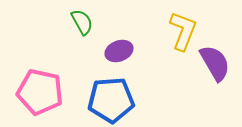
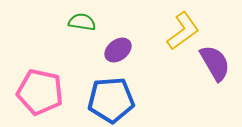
green semicircle: rotated 52 degrees counterclockwise
yellow L-shape: rotated 33 degrees clockwise
purple ellipse: moved 1 px left, 1 px up; rotated 16 degrees counterclockwise
